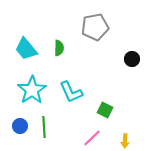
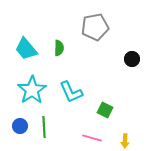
pink line: rotated 60 degrees clockwise
